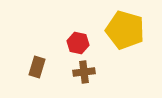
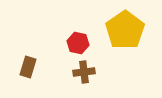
yellow pentagon: rotated 21 degrees clockwise
brown rectangle: moved 9 px left
